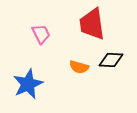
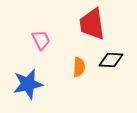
pink trapezoid: moved 6 px down
orange semicircle: rotated 102 degrees counterclockwise
blue star: rotated 12 degrees clockwise
